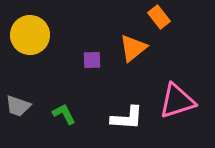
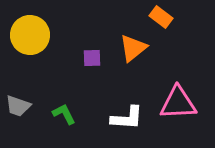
orange rectangle: moved 2 px right; rotated 15 degrees counterclockwise
purple square: moved 2 px up
pink triangle: moved 1 px right, 2 px down; rotated 15 degrees clockwise
